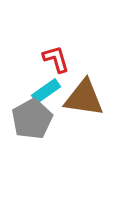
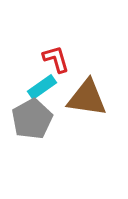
cyan rectangle: moved 4 px left, 4 px up
brown triangle: moved 3 px right
